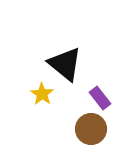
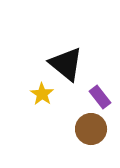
black triangle: moved 1 px right
purple rectangle: moved 1 px up
